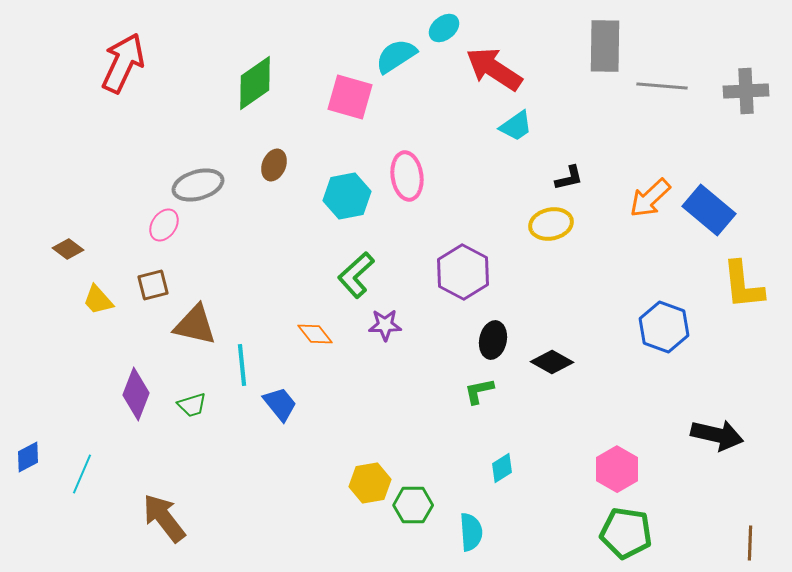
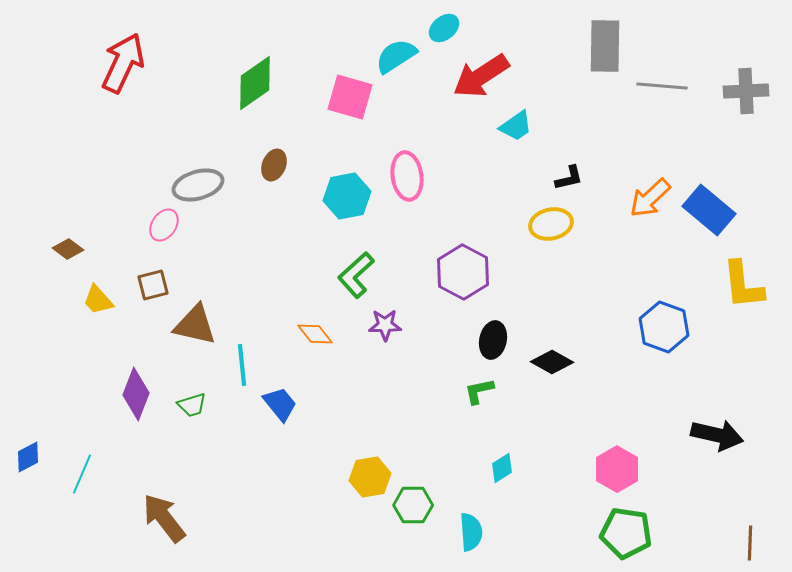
red arrow at (494, 69): moved 13 px left, 7 px down; rotated 66 degrees counterclockwise
yellow hexagon at (370, 483): moved 6 px up
